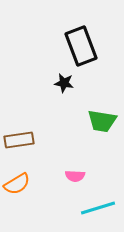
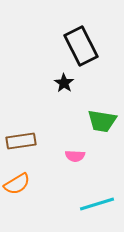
black rectangle: rotated 6 degrees counterclockwise
black star: rotated 24 degrees clockwise
brown rectangle: moved 2 px right, 1 px down
pink semicircle: moved 20 px up
cyan line: moved 1 px left, 4 px up
